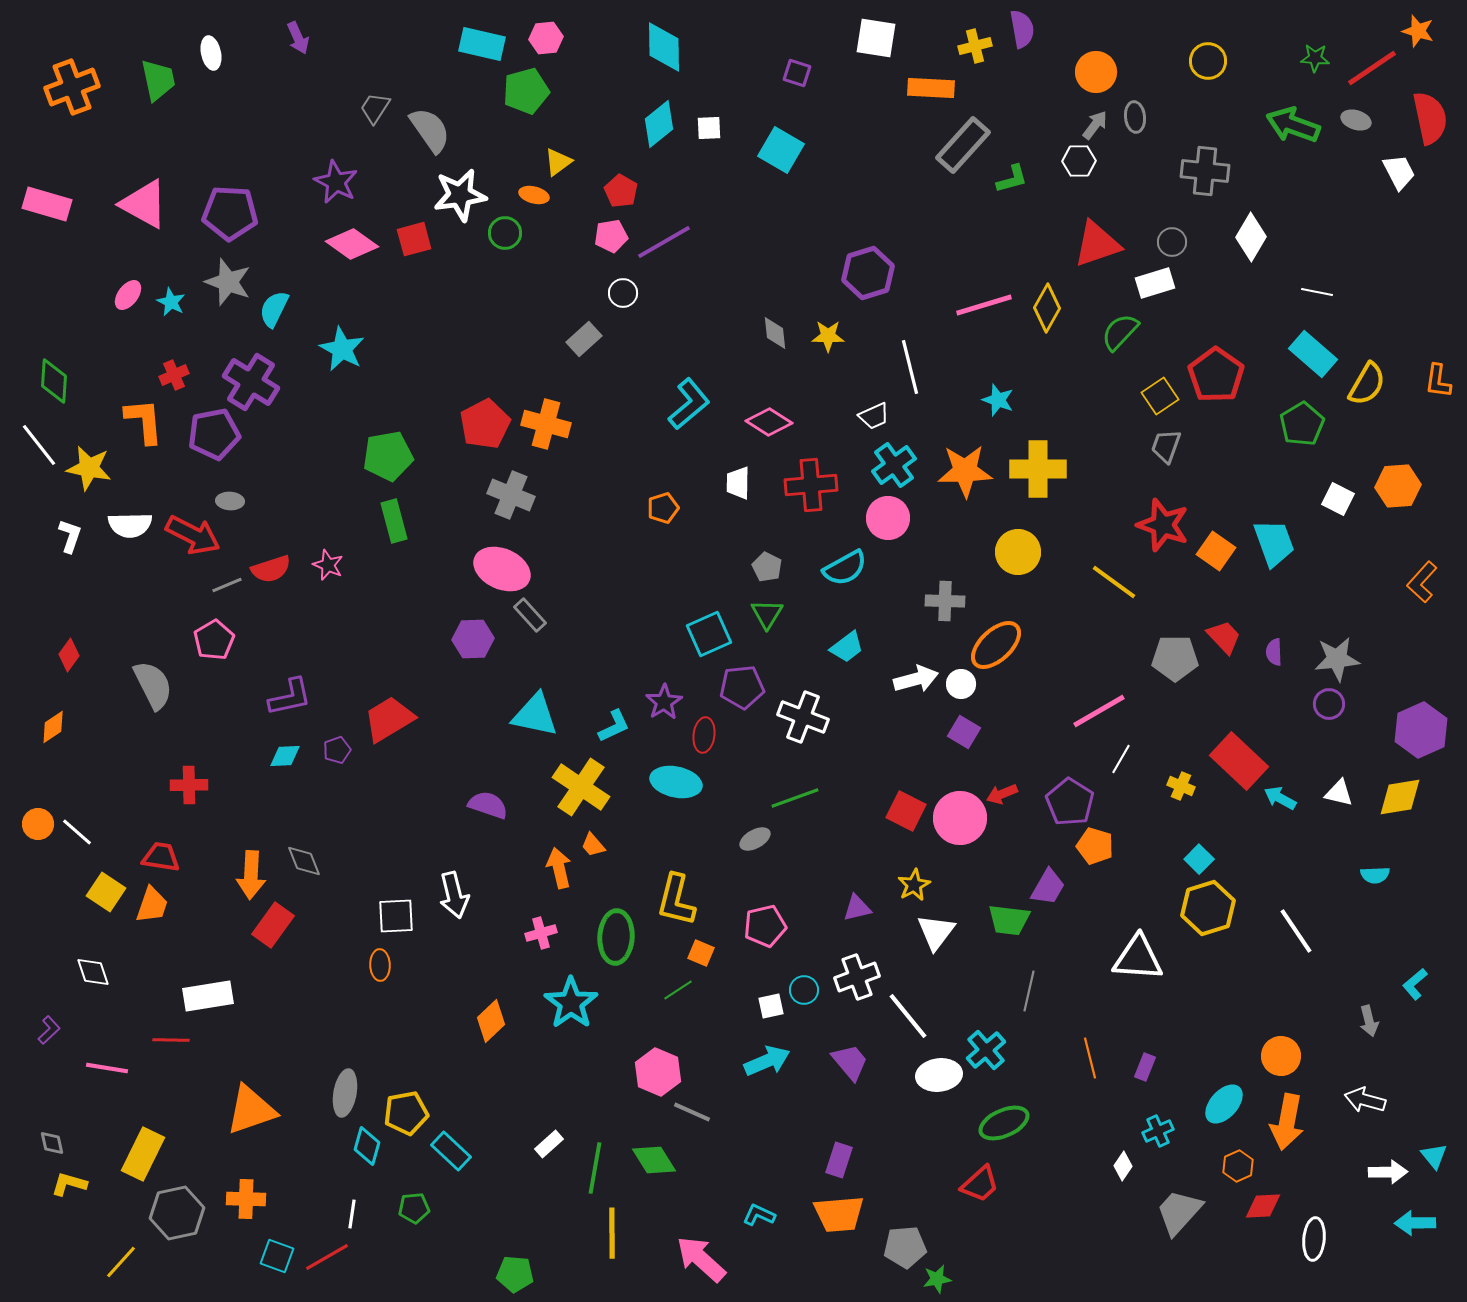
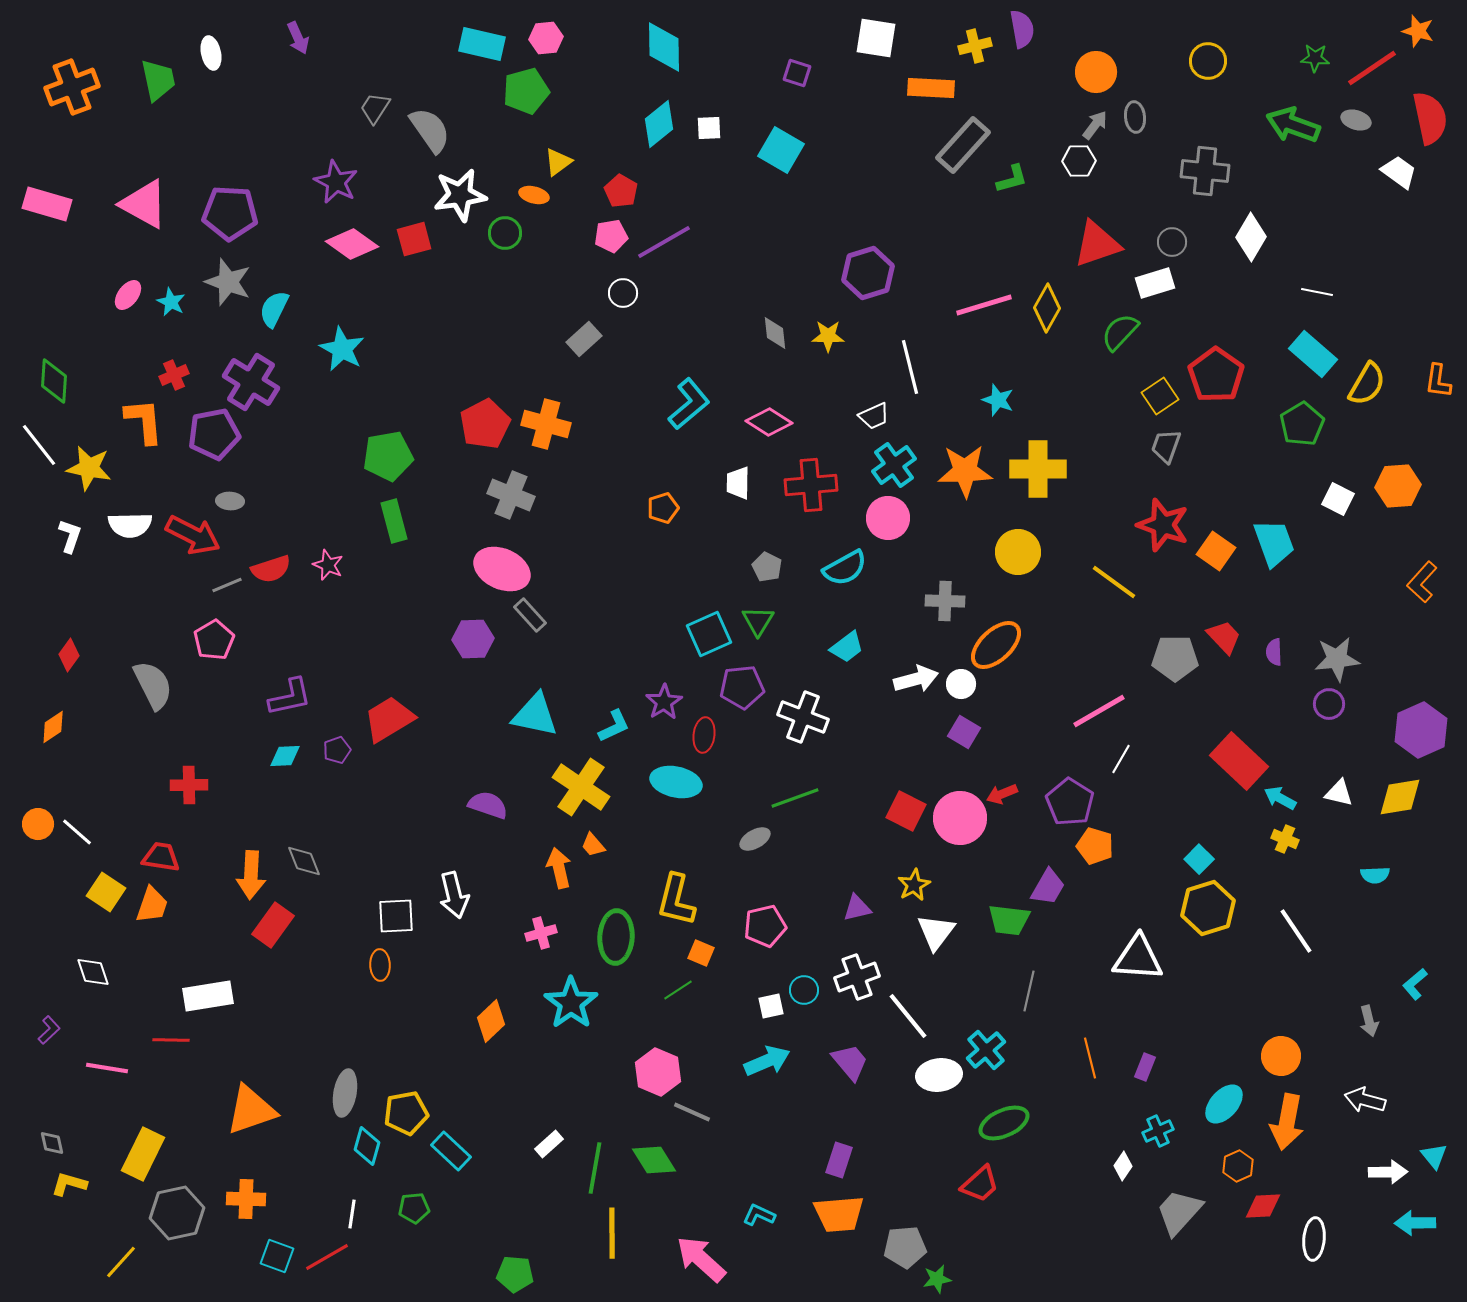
white trapezoid at (1399, 172): rotated 27 degrees counterclockwise
green triangle at (767, 614): moved 9 px left, 7 px down
yellow cross at (1181, 786): moved 104 px right, 53 px down
